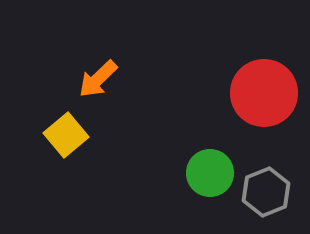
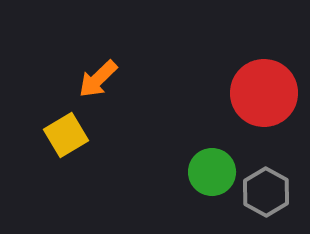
yellow square: rotated 9 degrees clockwise
green circle: moved 2 px right, 1 px up
gray hexagon: rotated 9 degrees counterclockwise
